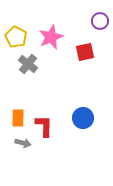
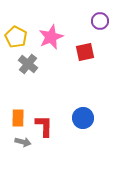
gray arrow: moved 1 px up
